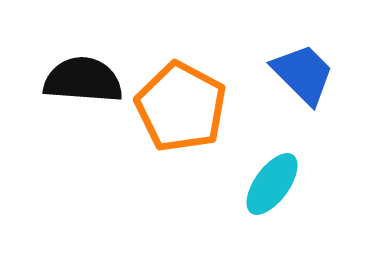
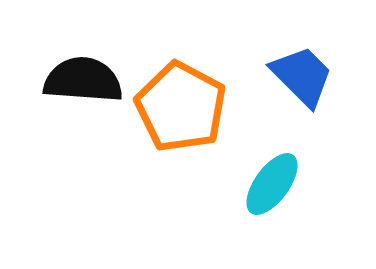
blue trapezoid: moved 1 px left, 2 px down
